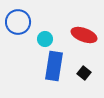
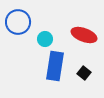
blue rectangle: moved 1 px right
